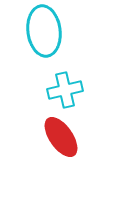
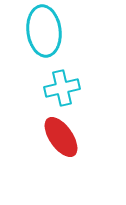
cyan cross: moved 3 px left, 2 px up
